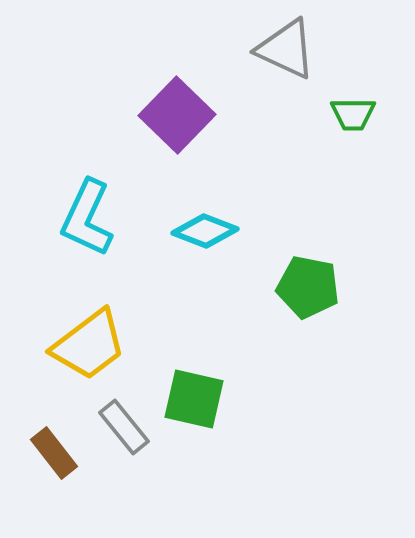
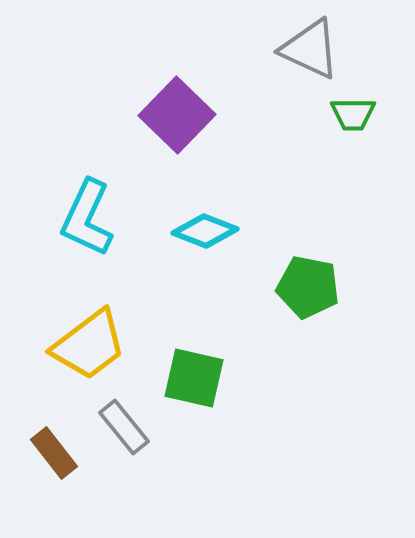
gray triangle: moved 24 px right
green square: moved 21 px up
